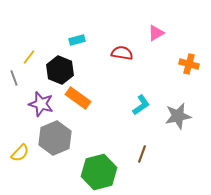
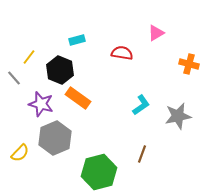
gray line: rotated 21 degrees counterclockwise
